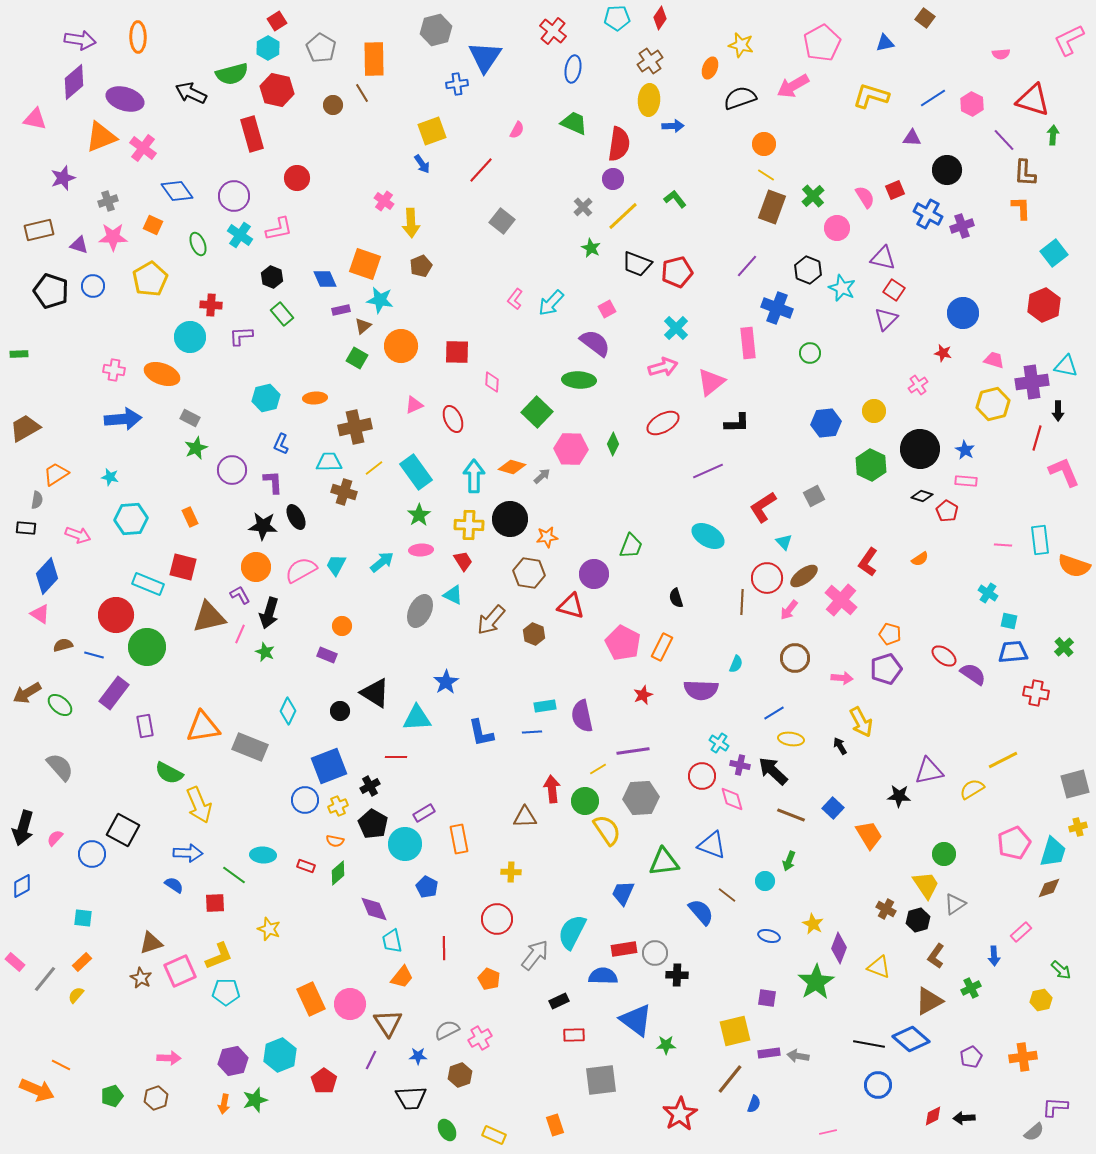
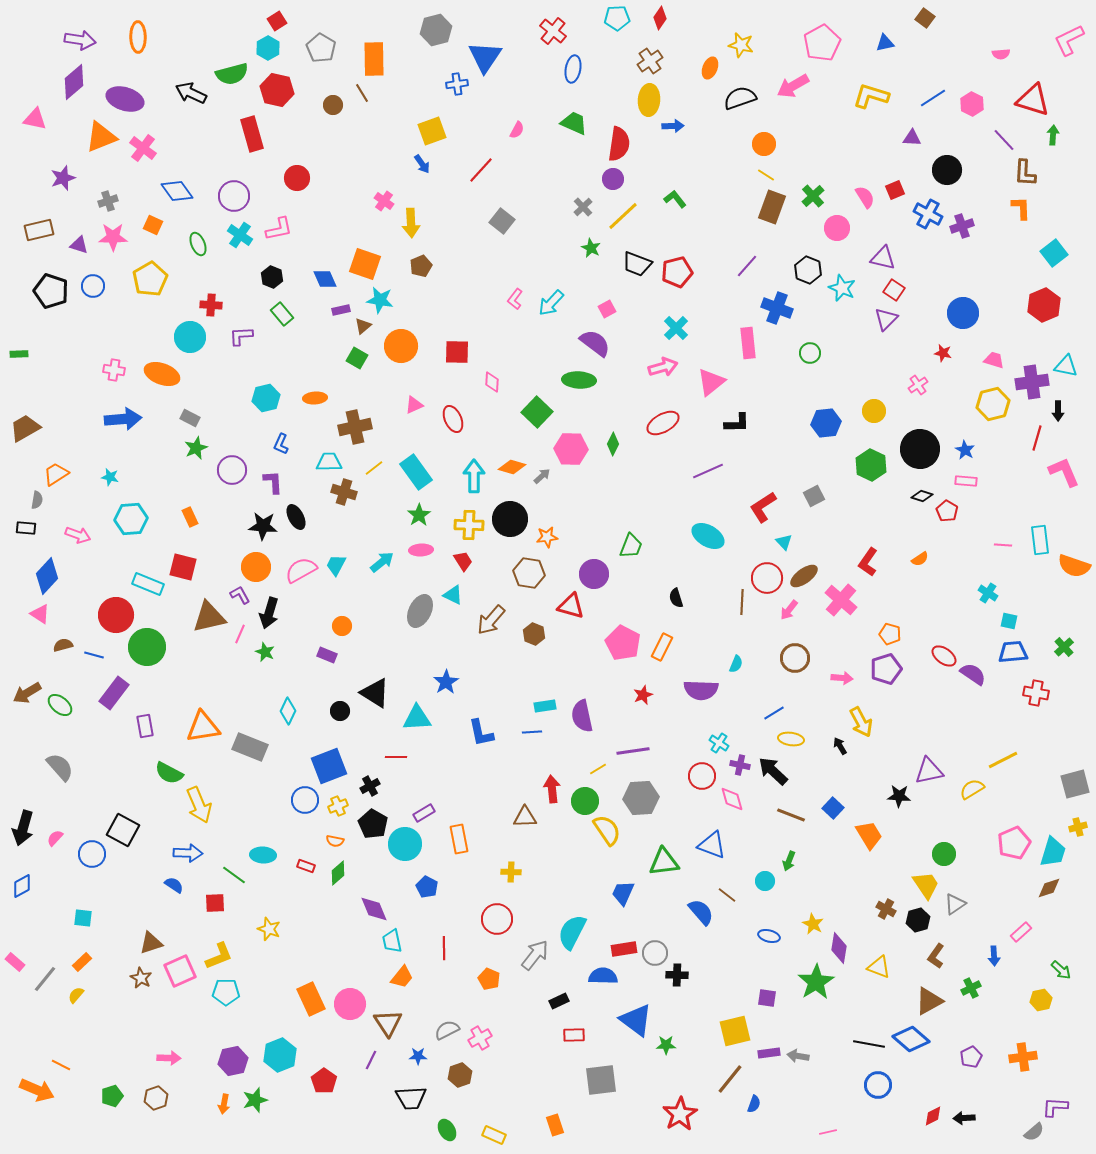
purple diamond at (839, 948): rotated 12 degrees counterclockwise
